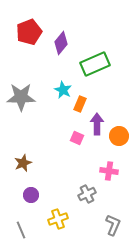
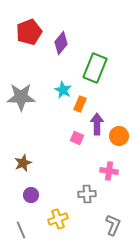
green rectangle: moved 4 px down; rotated 44 degrees counterclockwise
gray cross: rotated 24 degrees clockwise
